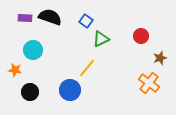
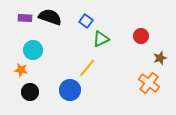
orange star: moved 6 px right
